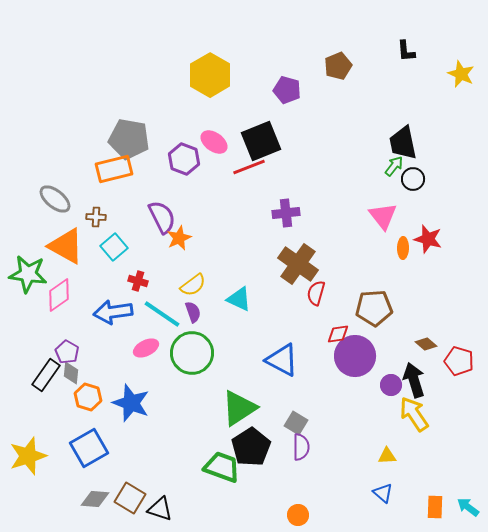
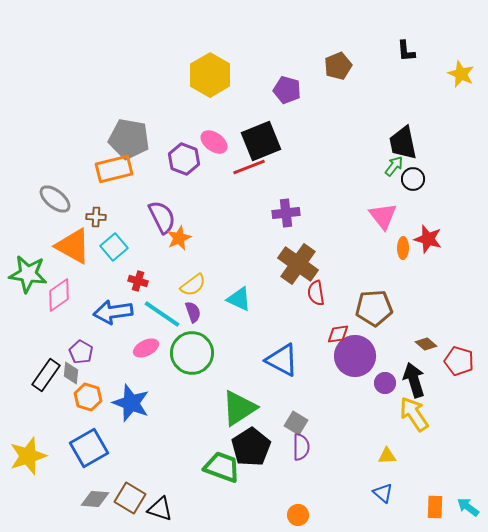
orange triangle at (66, 246): moved 7 px right
red semicircle at (316, 293): rotated 25 degrees counterclockwise
purple pentagon at (67, 352): moved 14 px right
purple circle at (391, 385): moved 6 px left, 2 px up
